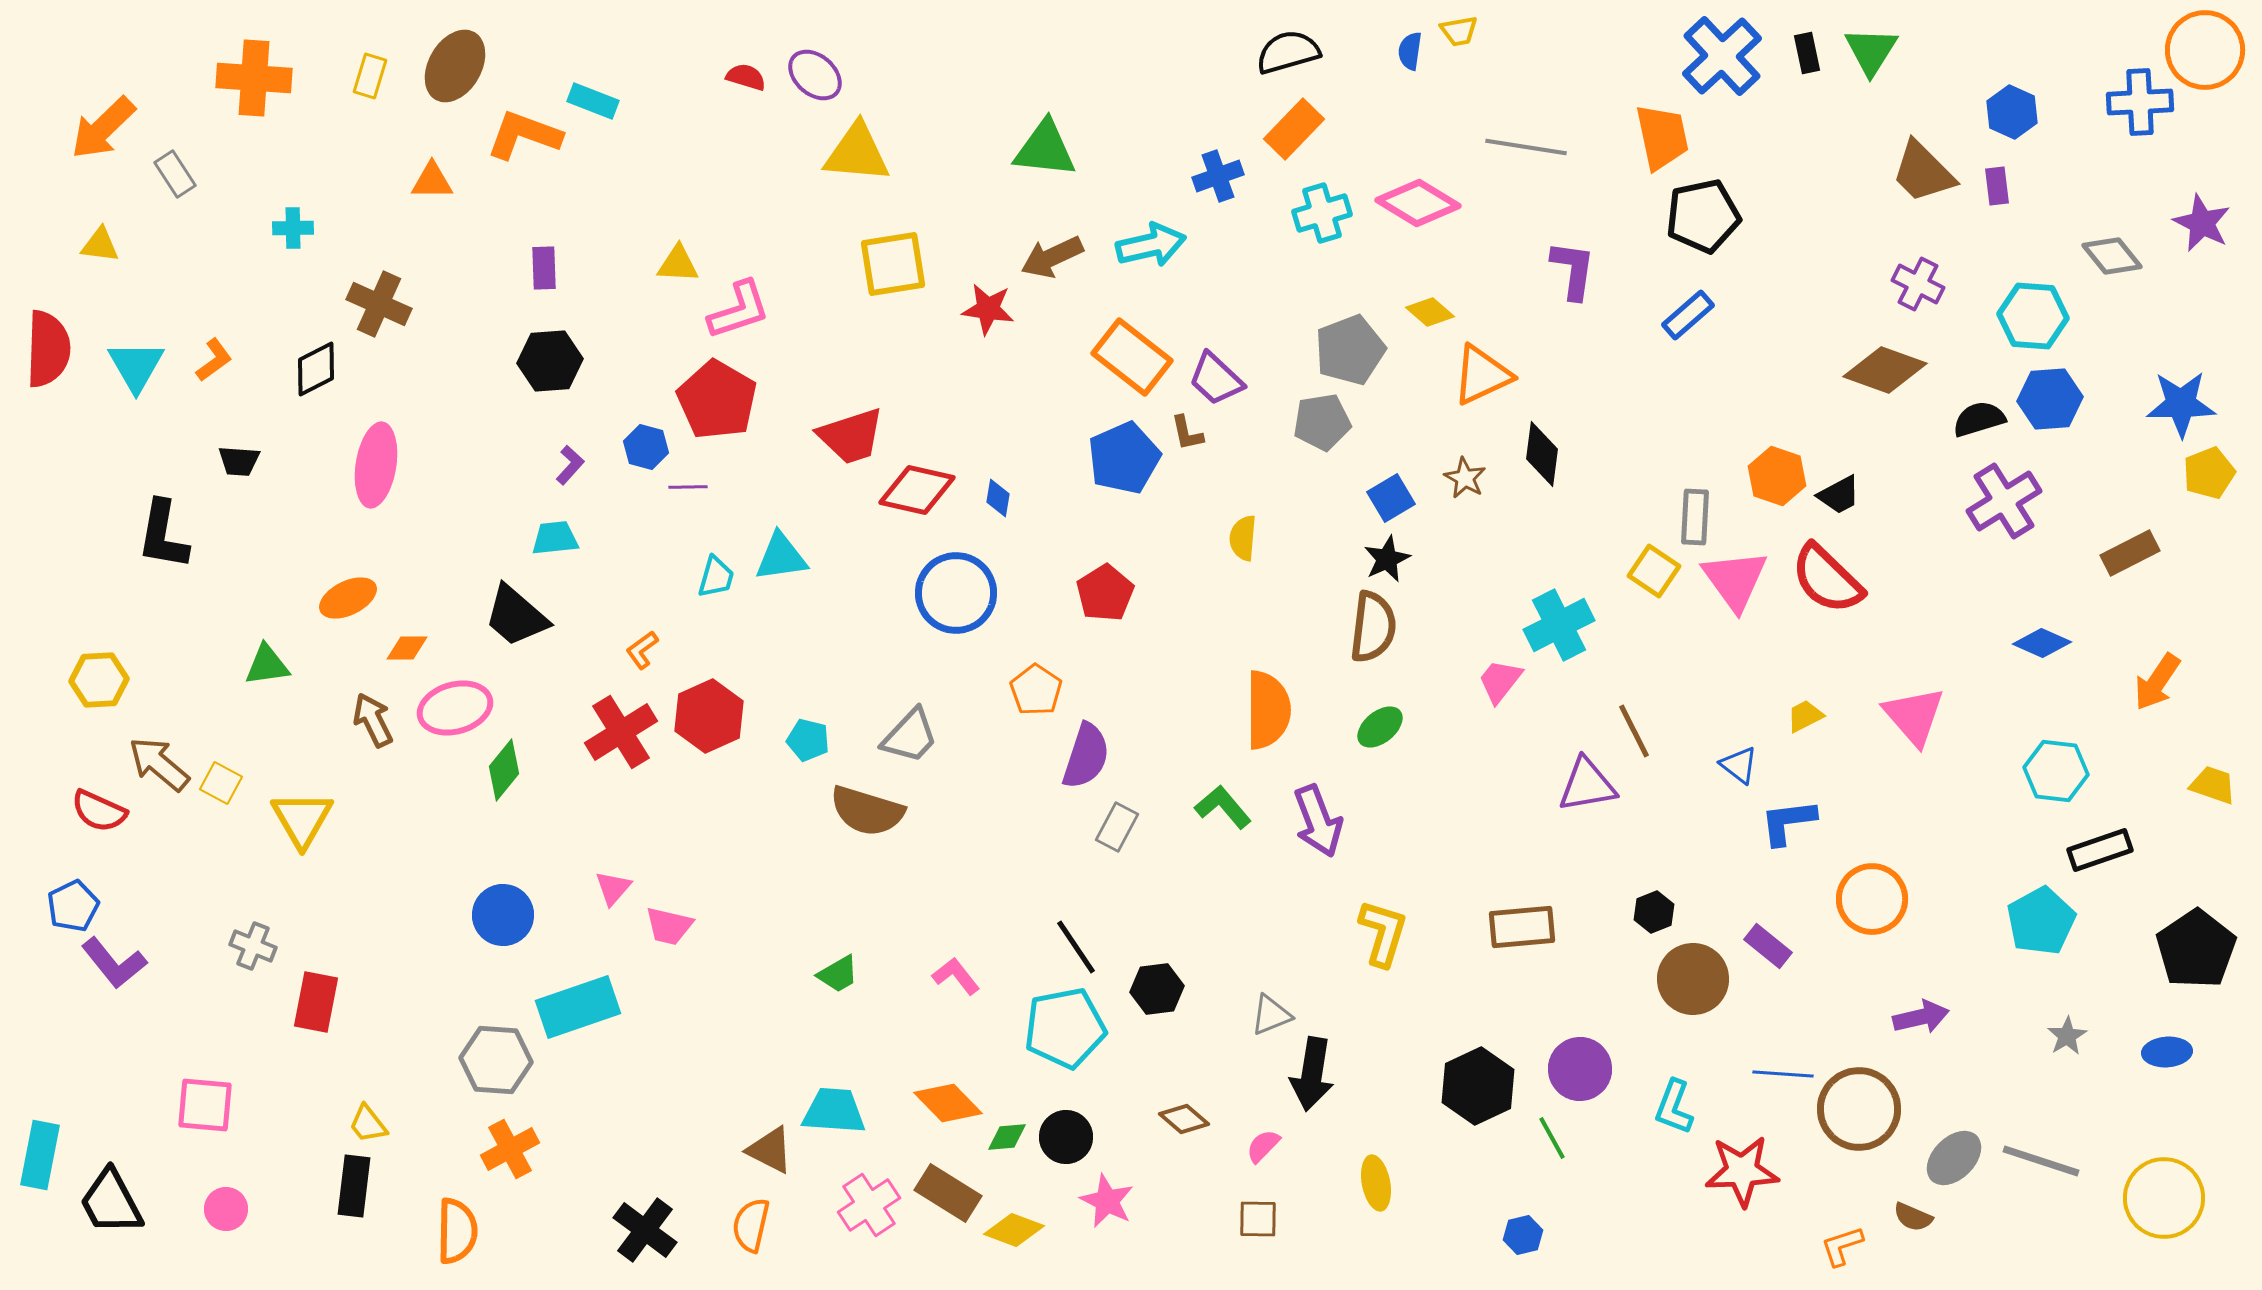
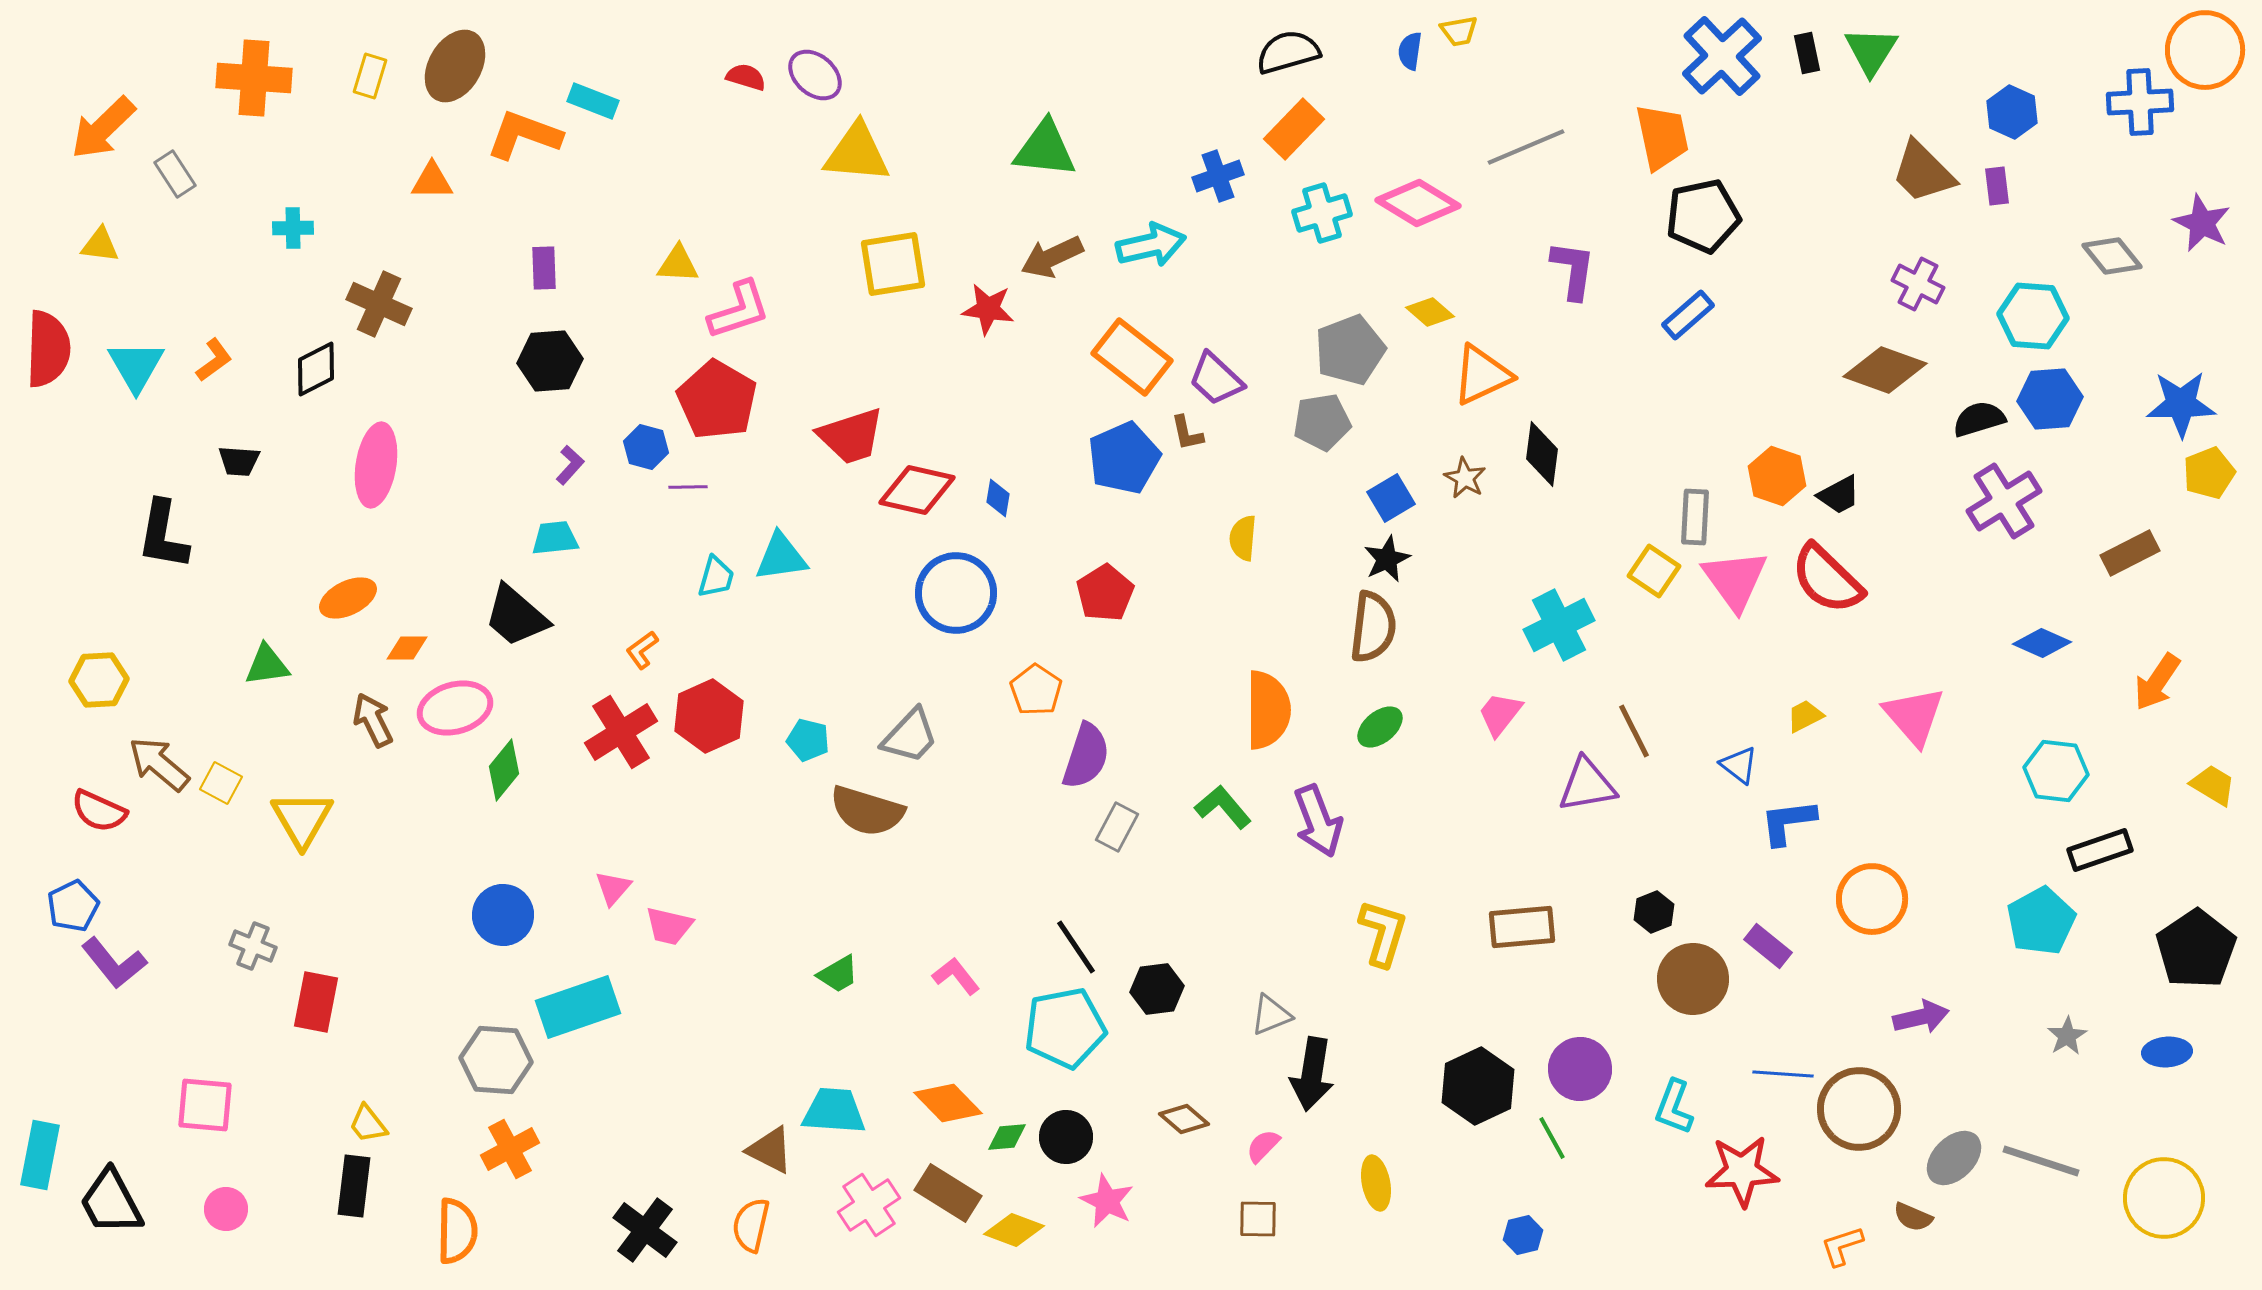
gray line at (1526, 147): rotated 32 degrees counterclockwise
pink trapezoid at (1500, 681): moved 33 px down
yellow trapezoid at (2213, 785): rotated 12 degrees clockwise
